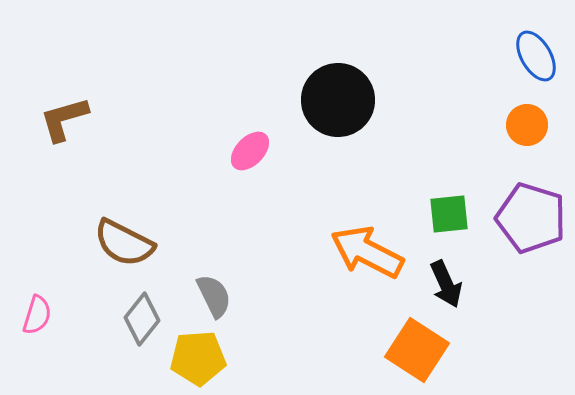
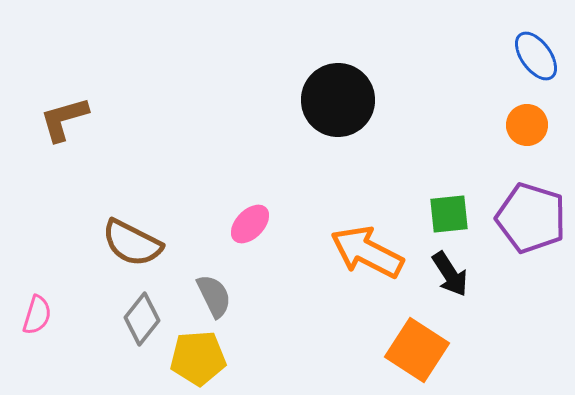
blue ellipse: rotated 6 degrees counterclockwise
pink ellipse: moved 73 px down
brown semicircle: moved 8 px right
black arrow: moved 4 px right, 10 px up; rotated 9 degrees counterclockwise
